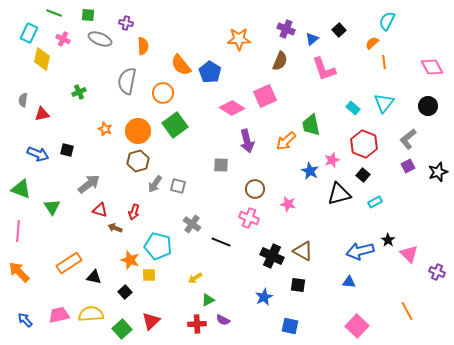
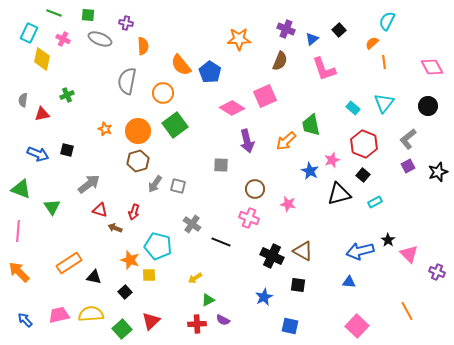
green cross at (79, 92): moved 12 px left, 3 px down
